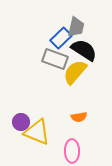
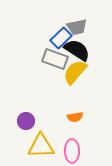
gray trapezoid: moved 1 px right; rotated 65 degrees clockwise
black semicircle: moved 7 px left
orange semicircle: moved 4 px left
purple circle: moved 5 px right, 1 px up
yellow triangle: moved 4 px right, 14 px down; rotated 24 degrees counterclockwise
